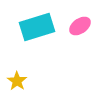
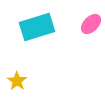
pink ellipse: moved 11 px right, 2 px up; rotated 10 degrees counterclockwise
